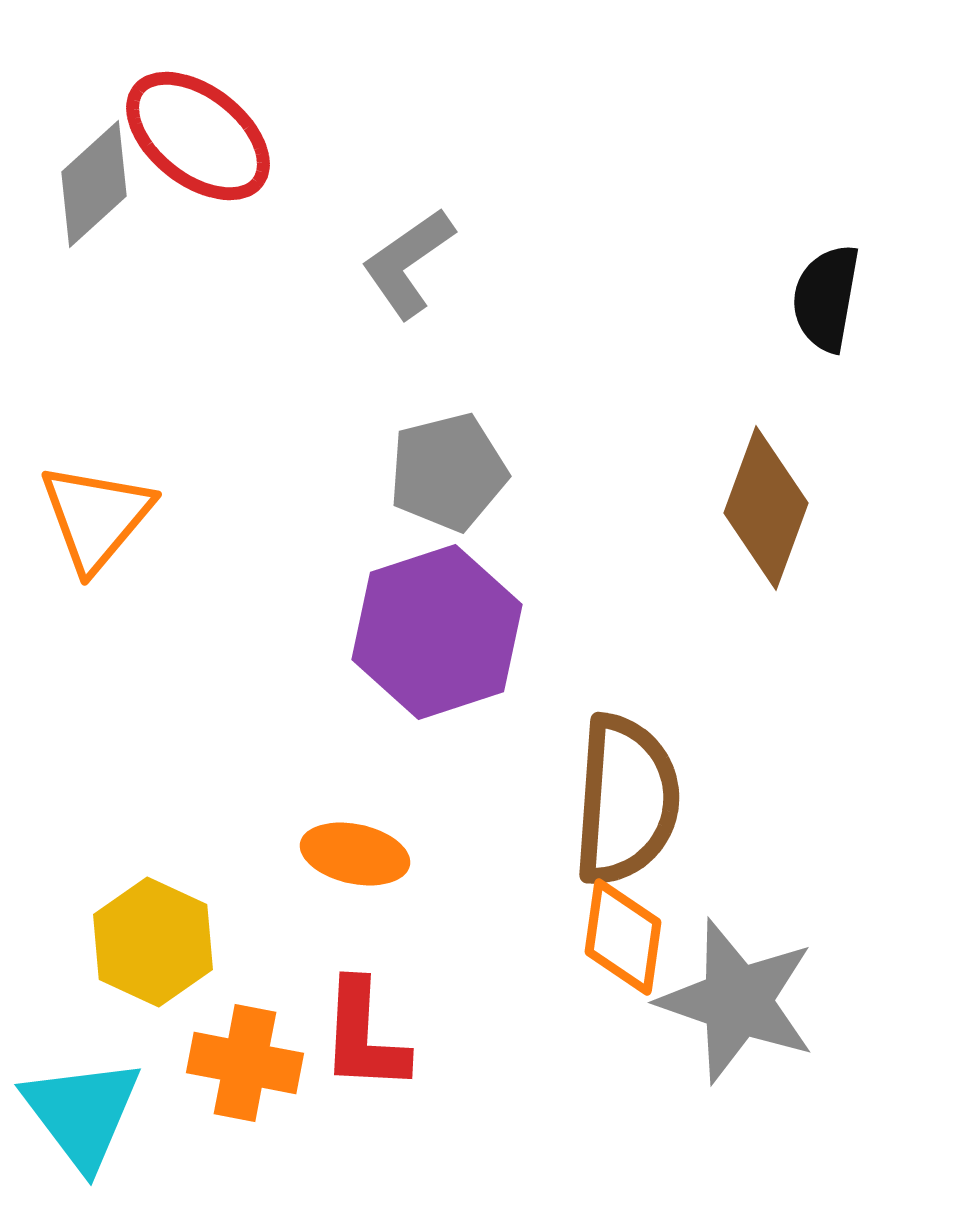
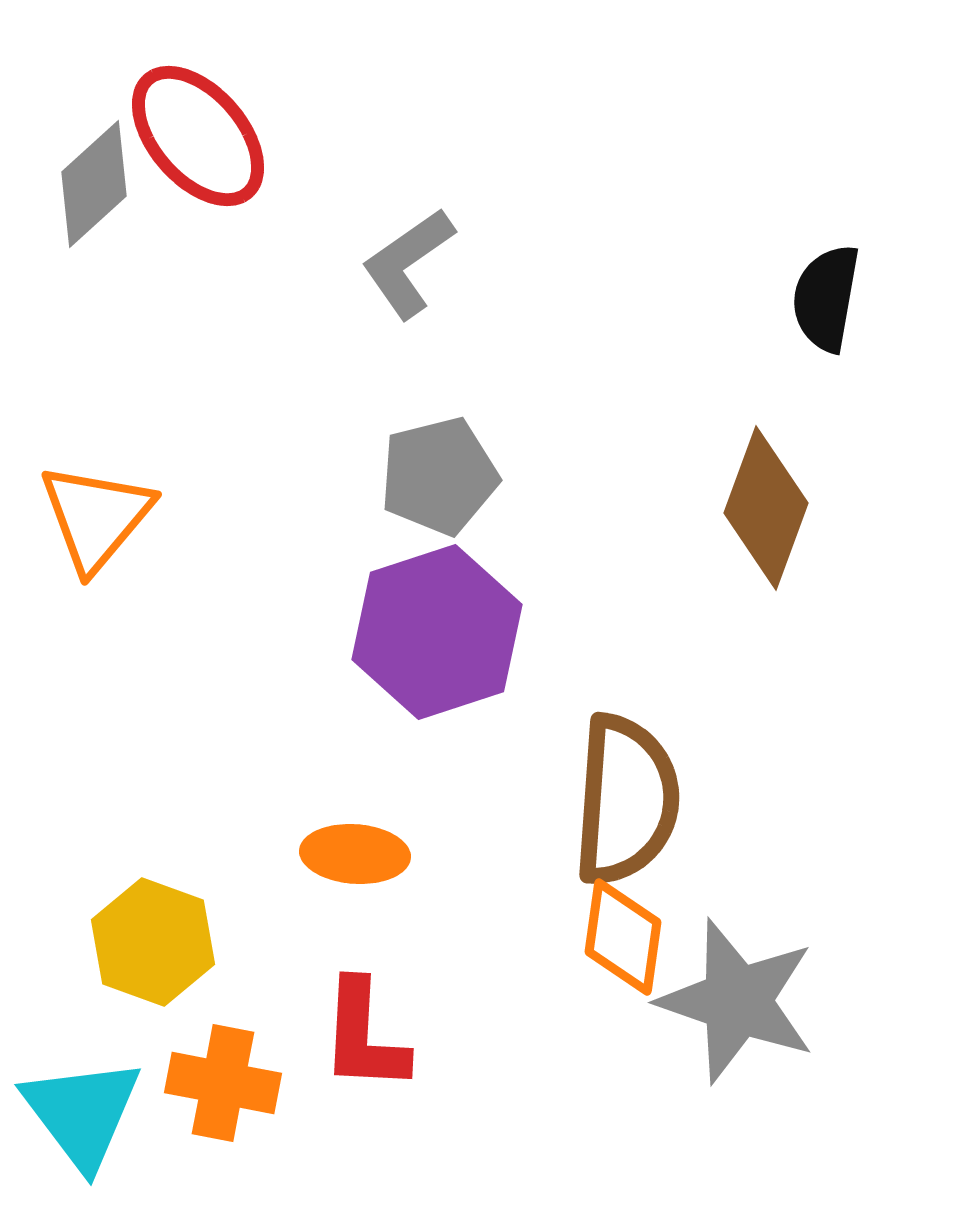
red ellipse: rotated 11 degrees clockwise
gray pentagon: moved 9 px left, 4 px down
orange ellipse: rotated 8 degrees counterclockwise
yellow hexagon: rotated 5 degrees counterclockwise
orange cross: moved 22 px left, 20 px down
